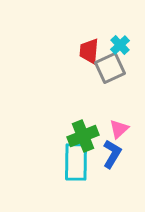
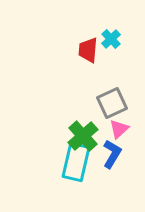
cyan cross: moved 9 px left, 6 px up
red trapezoid: moved 1 px left, 1 px up
gray square: moved 2 px right, 35 px down
green cross: rotated 20 degrees counterclockwise
cyan rectangle: rotated 12 degrees clockwise
